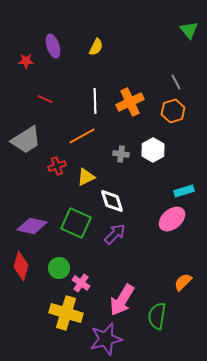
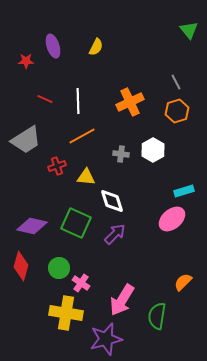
white line: moved 17 px left
orange hexagon: moved 4 px right
yellow triangle: rotated 30 degrees clockwise
yellow cross: rotated 8 degrees counterclockwise
